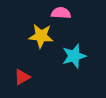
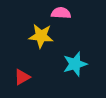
cyan star: moved 1 px right, 8 px down
